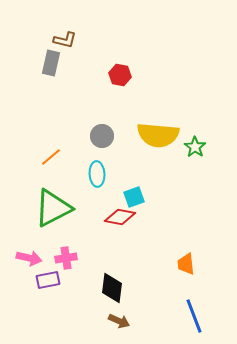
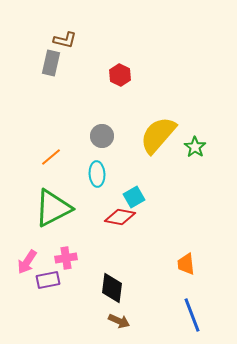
red hexagon: rotated 15 degrees clockwise
yellow semicircle: rotated 126 degrees clockwise
cyan square: rotated 10 degrees counterclockwise
pink arrow: moved 2 px left, 4 px down; rotated 110 degrees clockwise
blue line: moved 2 px left, 1 px up
